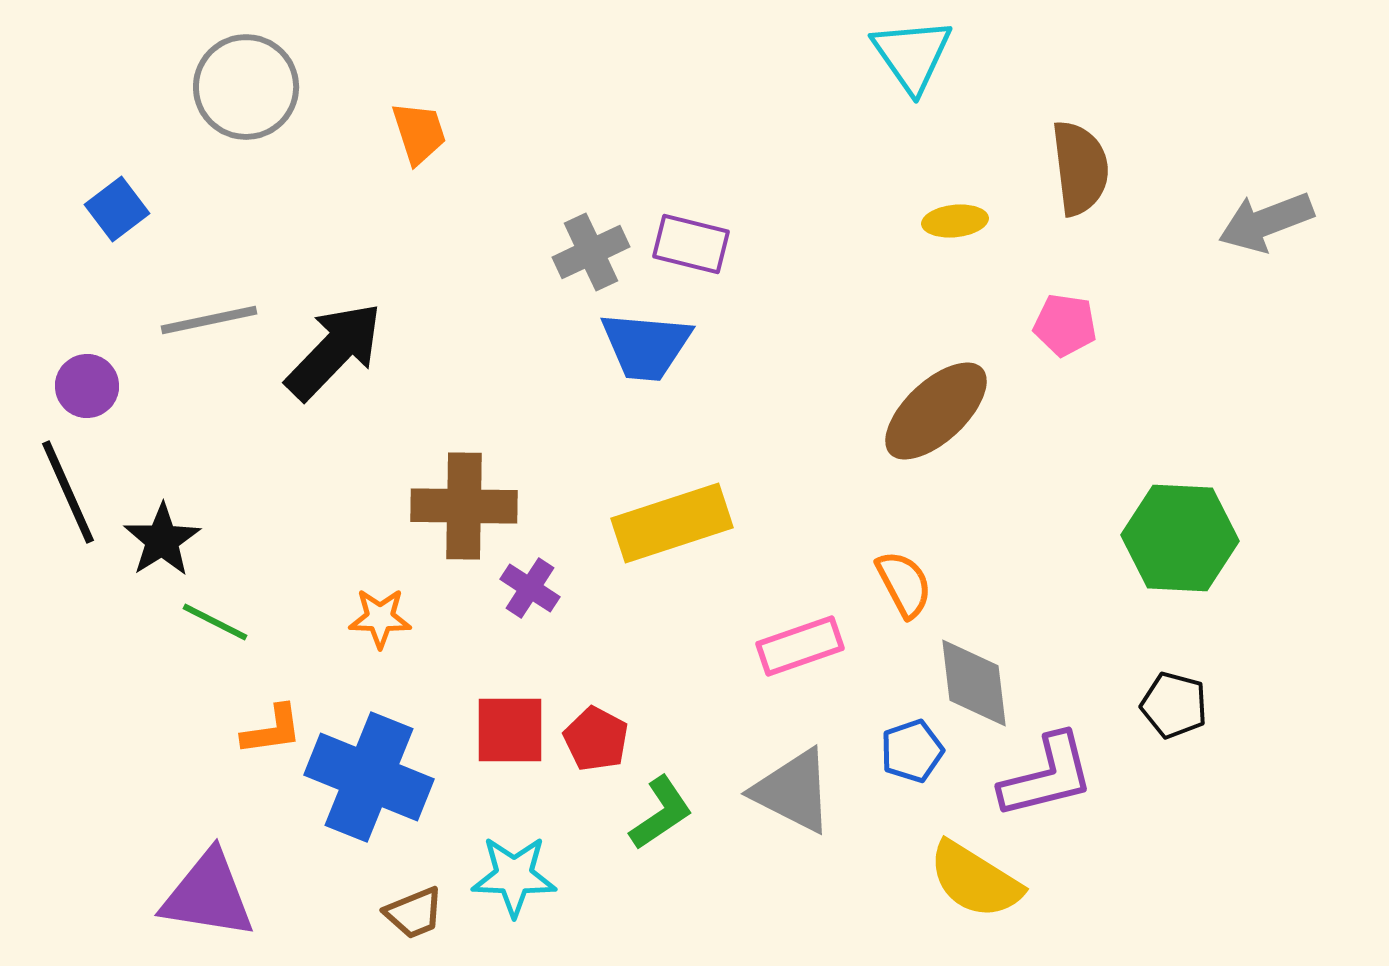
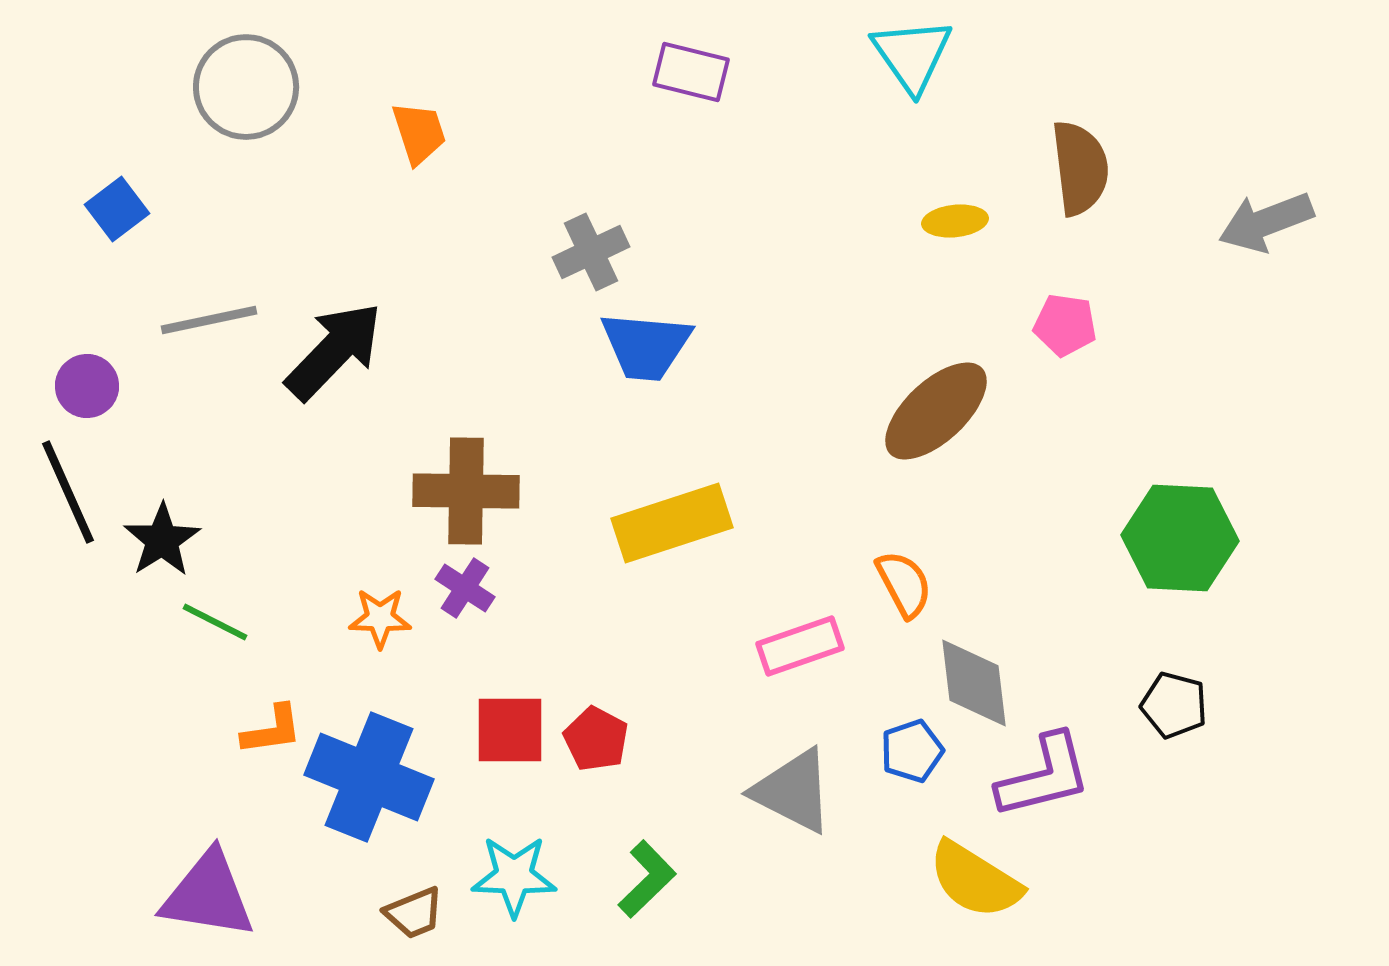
purple rectangle: moved 172 px up
brown cross: moved 2 px right, 15 px up
purple cross: moved 65 px left
purple L-shape: moved 3 px left
green L-shape: moved 14 px left, 66 px down; rotated 10 degrees counterclockwise
